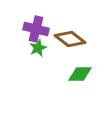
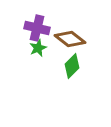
purple cross: moved 1 px right, 1 px up
green diamond: moved 8 px left, 8 px up; rotated 45 degrees counterclockwise
